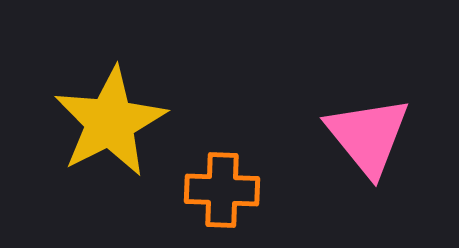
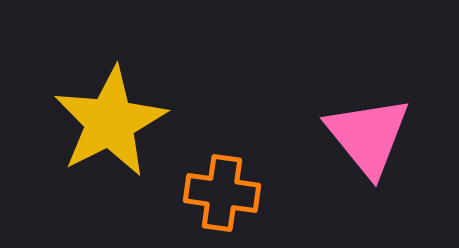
orange cross: moved 3 px down; rotated 6 degrees clockwise
